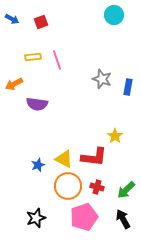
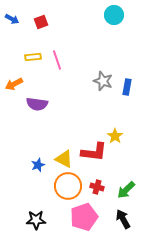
gray star: moved 1 px right, 2 px down
blue rectangle: moved 1 px left
red L-shape: moved 5 px up
black star: moved 2 px down; rotated 18 degrees clockwise
